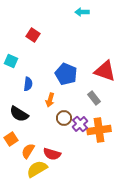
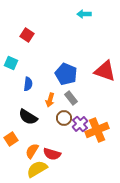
cyan arrow: moved 2 px right, 2 px down
red square: moved 6 px left
cyan square: moved 2 px down
gray rectangle: moved 23 px left
black semicircle: moved 9 px right, 3 px down
orange cross: moved 2 px left; rotated 15 degrees counterclockwise
orange semicircle: moved 4 px right
